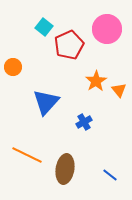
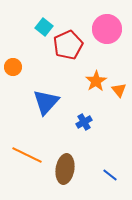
red pentagon: moved 1 px left
